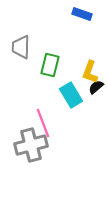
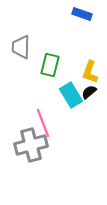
black semicircle: moved 7 px left, 5 px down
